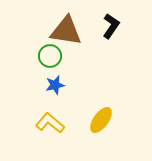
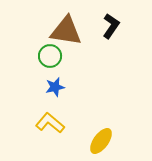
blue star: moved 2 px down
yellow ellipse: moved 21 px down
